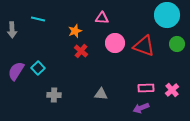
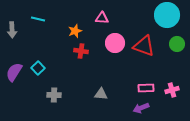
red cross: rotated 32 degrees counterclockwise
purple semicircle: moved 2 px left, 1 px down
pink cross: rotated 24 degrees clockwise
